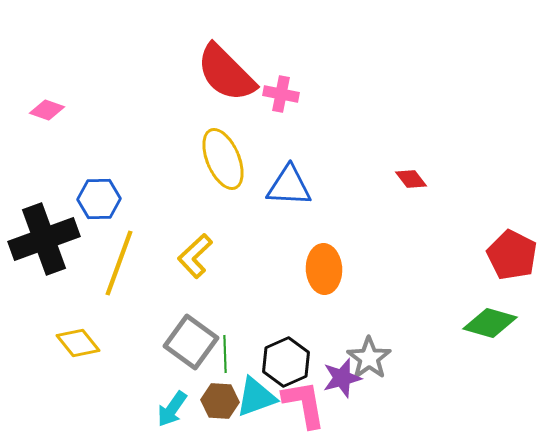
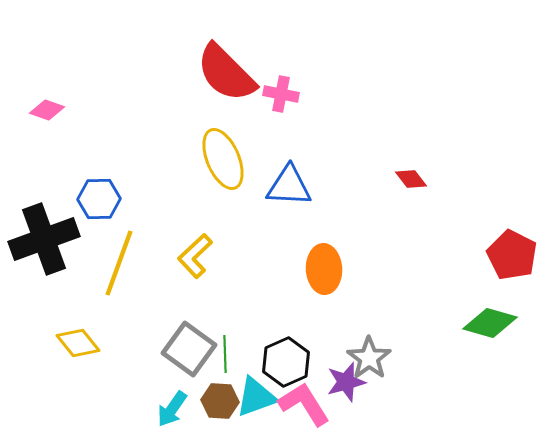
gray square: moved 2 px left, 7 px down
purple star: moved 4 px right, 4 px down
pink L-shape: rotated 22 degrees counterclockwise
